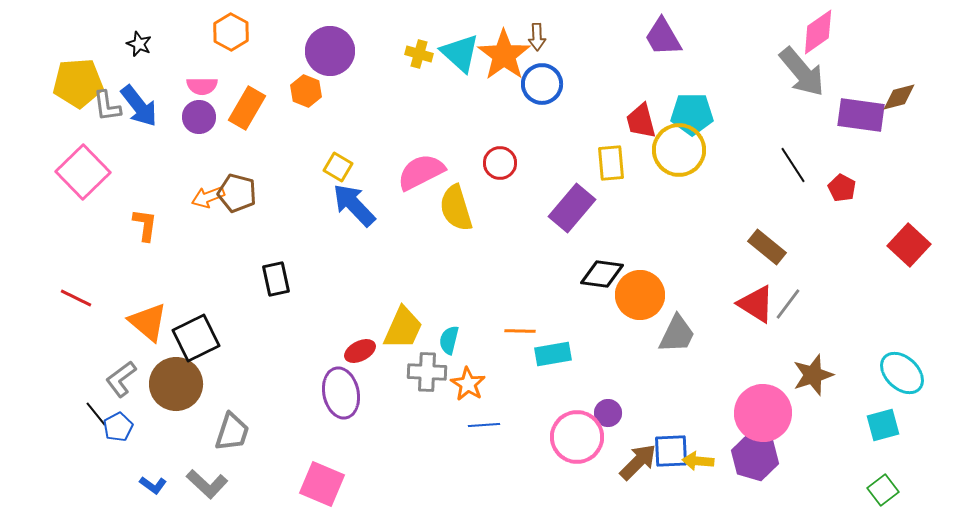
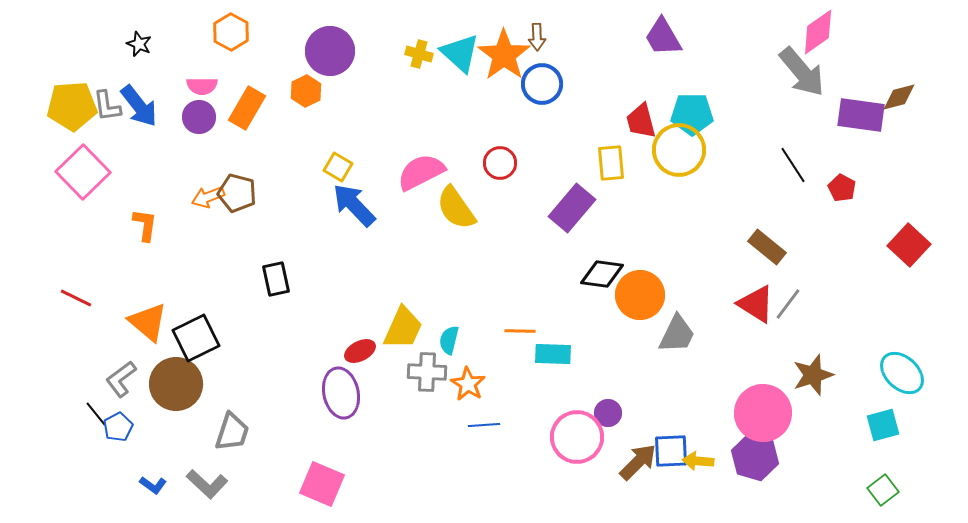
yellow pentagon at (78, 83): moved 6 px left, 23 px down
orange hexagon at (306, 91): rotated 12 degrees clockwise
yellow semicircle at (456, 208): rotated 18 degrees counterclockwise
cyan rectangle at (553, 354): rotated 12 degrees clockwise
